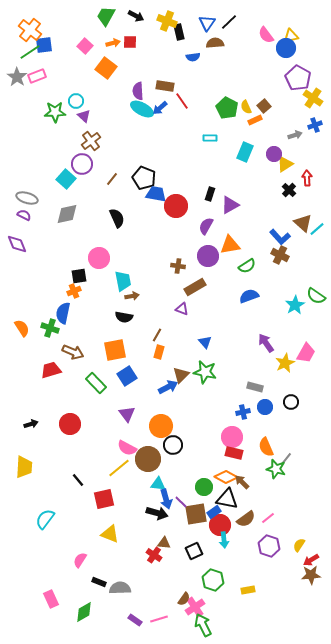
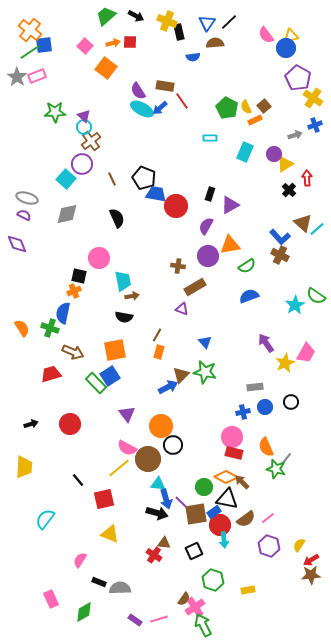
green trapezoid at (106, 16): rotated 20 degrees clockwise
purple semicircle at (138, 91): rotated 30 degrees counterclockwise
cyan circle at (76, 101): moved 8 px right, 26 px down
brown line at (112, 179): rotated 64 degrees counterclockwise
black square at (79, 276): rotated 21 degrees clockwise
red trapezoid at (51, 370): moved 4 px down
blue square at (127, 376): moved 17 px left
gray rectangle at (255, 387): rotated 21 degrees counterclockwise
